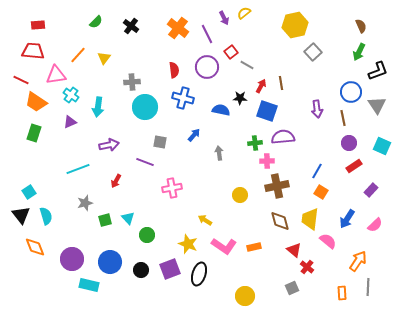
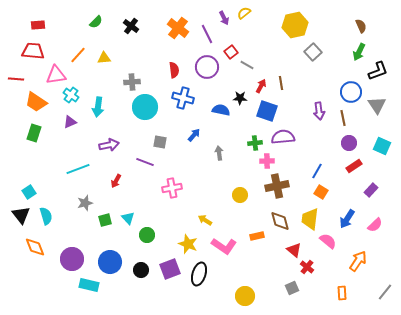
yellow triangle at (104, 58): rotated 48 degrees clockwise
red line at (21, 80): moved 5 px left, 1 px up; rotated 21 degrees counterclockwise
purple arrow at (317, 109): moved 2 px right, 2 px down
orange rectangle at (254, 247): moved 3 px right, 11 px up
gray line at (368, 287): moved 17 px right, 5 px down; rotated 36 degrees clockwise
